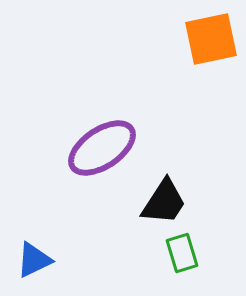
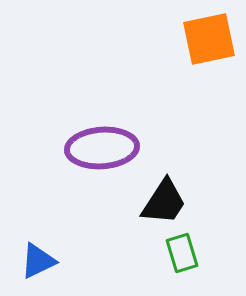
orange square: moved 2 px left
purple ellipse: rotated 30 degrees clockwise
blue triangle: moved 4 px right, 1 px down
